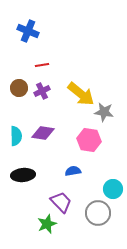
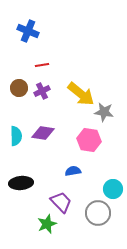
black ellipse: moved 2 px left, 8 px down
